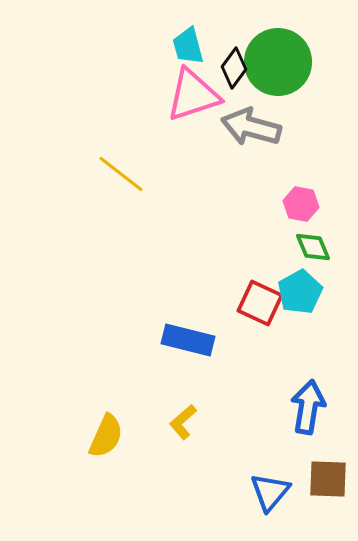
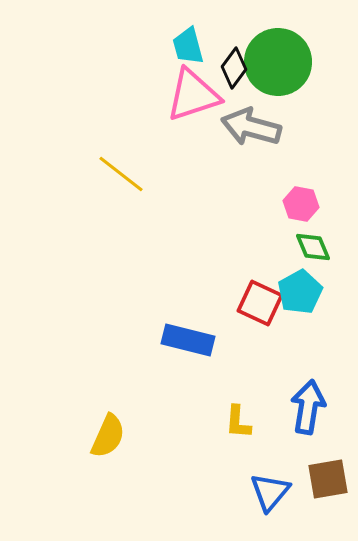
yellow L-shape: moved 55 px right; rotated 45 degrees counterclockwise
yellow semicircle: moved 2 px right
brown square: rotated 12 degrees counterclockwise
